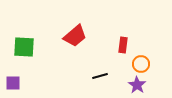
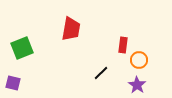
red trapezoid: moved 4 px left, 7 px up; rotated 40 degrees counterclockwise
green square: moved 2 px left, 1 px down; rotated 25 degrees counterclockwise
orange circle: moved 2 px left, 4 px up
black line: moved 1 px right, 3 px up; rotated 28 degrees counterclockwise
purple square: rotated 14 degrees clockwise
